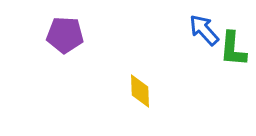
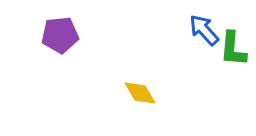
purple pentagon: moved 5 px left; rotated 9 degrees counterclockwise
yellow diamond: moved 2 px down; rotated 28 degrees counterclockwise
